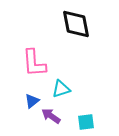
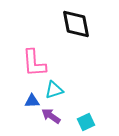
cyan triangle: moved 7 px left, 1 px down
blue triangle: rotated 35 degrees clockwise
cyan square: rotated 18 degrees counterclockwise
